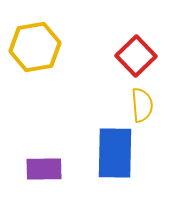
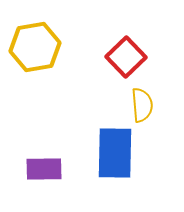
red square: moved 10 px left, 1 px down
